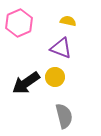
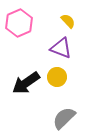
yellow semicircle: rotated 35 degrees clockwise
yellow circle: moved 2 px right
gray semicircle: moved 2 px down; rotated 120 degrees counterclockwise
